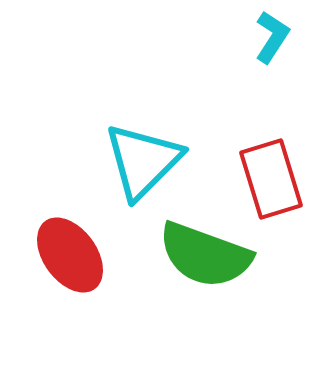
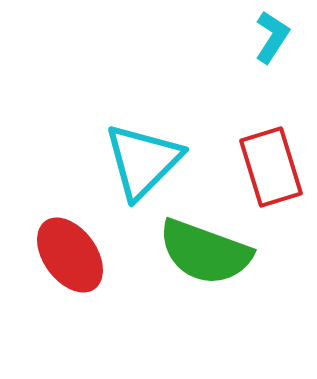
red rectangle: moved 12 px up
green semicircle: moved 3 px up
